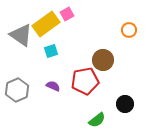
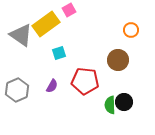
pink square: moved 2 px right, 4 px up
orange circle: moved 2 px right
cyan square: moved 8 px right, 2 px down
brown circle: moved 15 px right
red pentagon: rotated 16 degrees clockwise
purple semicircle: moved 1 px left; rotated 96 degrees clockwise
black circle: moved 1 px left, 2 px up
green semicircle: moved 13 px right, 15 px up; rotated 126 degrees clockwise
